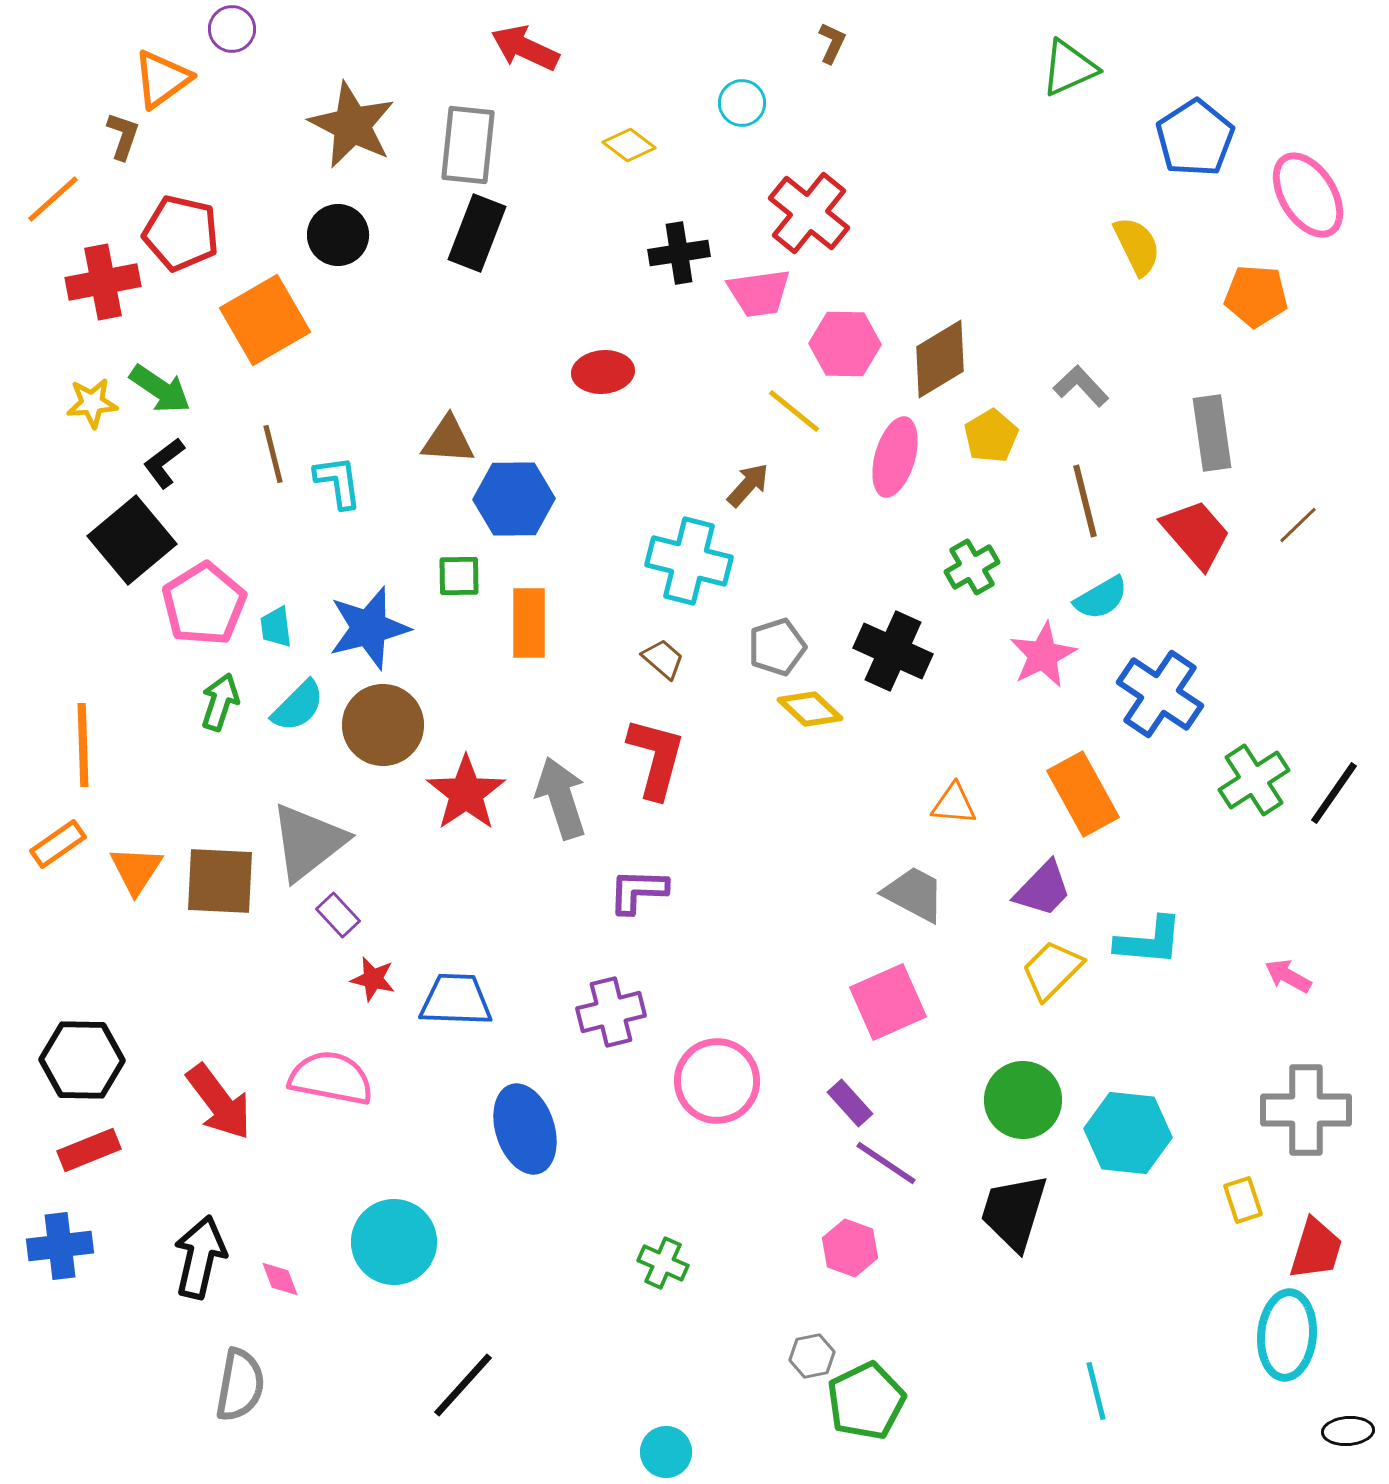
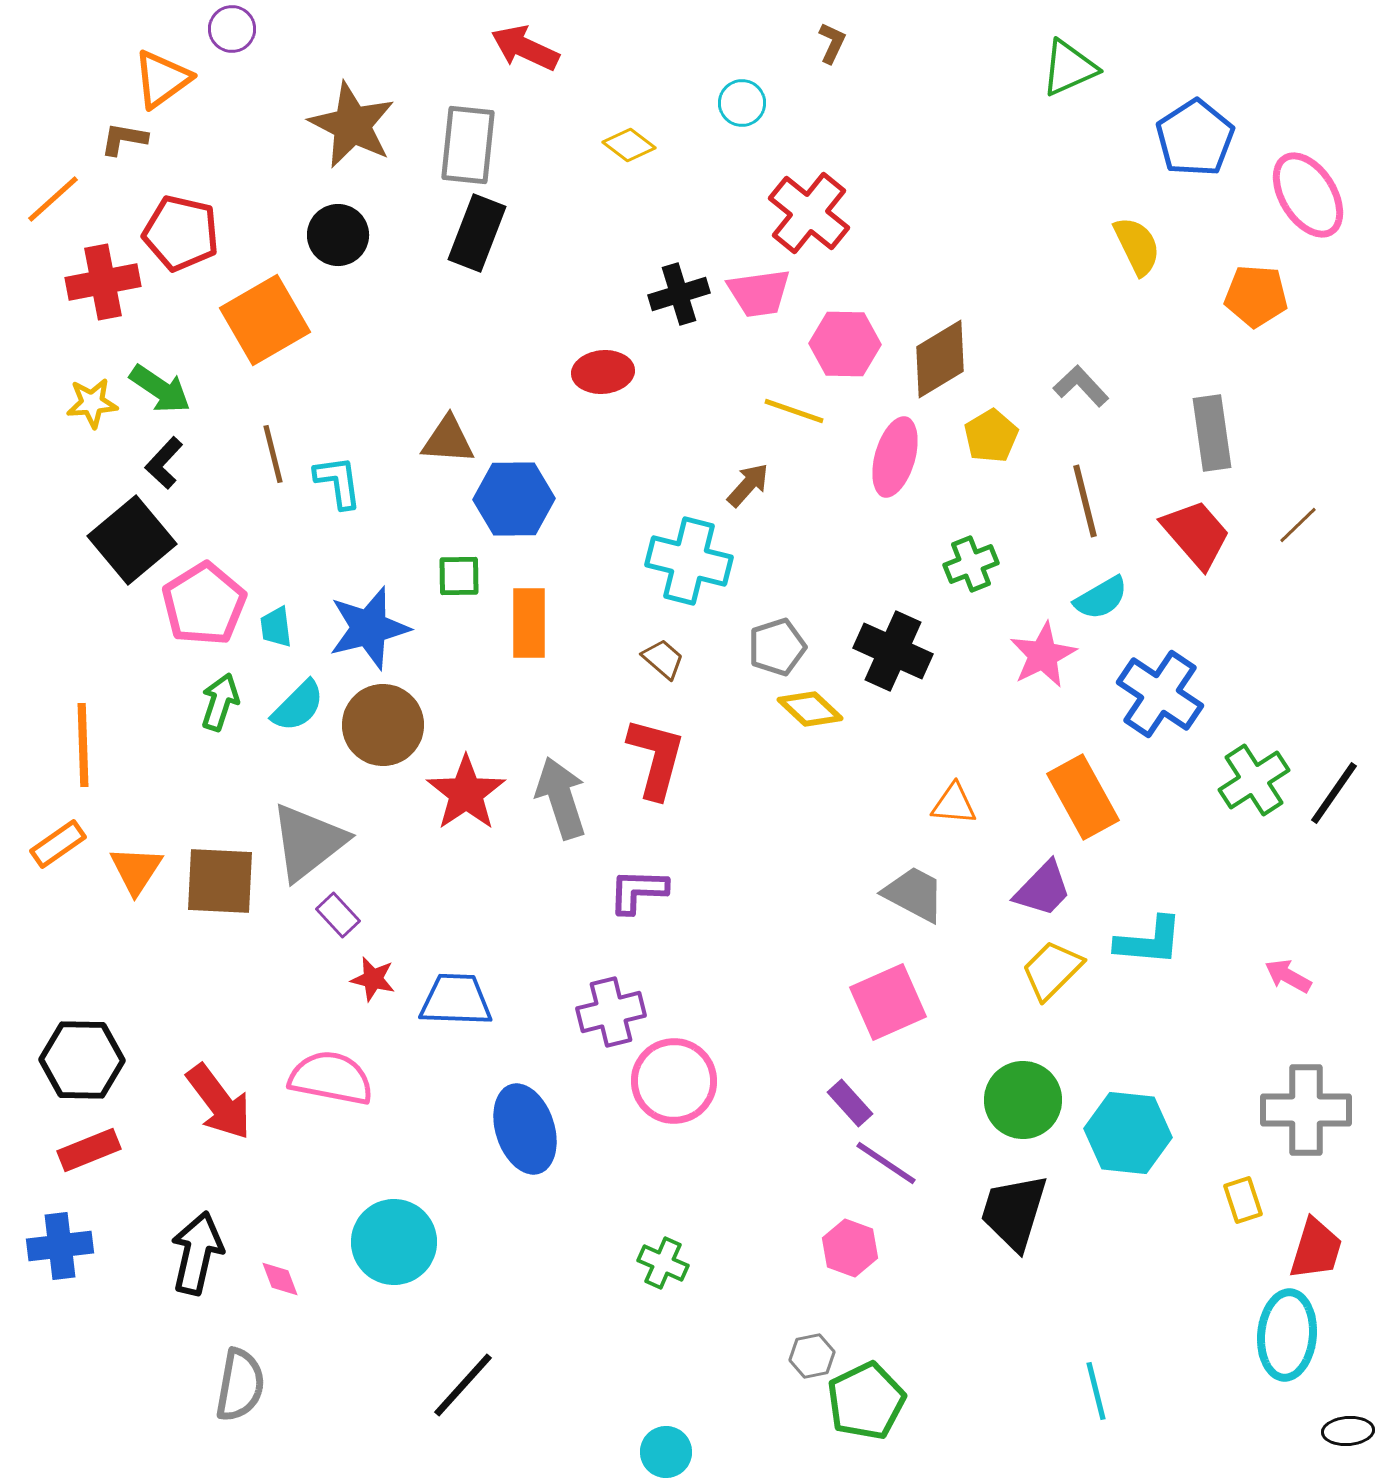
brown L-shape at (123, 136): moved 1 px right, 3 px down; rotated 99 degrees counterclockwise
black cross at (679, 253): moved 41 px down; rotated 8 degrees counterclockwise
yellow line at (794, 411): rotated 20 degrees counterclockwise
black L-shape at (164, 463): rotated 10 degrees counterclockwise
green cross at (972, 567): moved 1 px left, 3 px up; rotated 8 degrees clockwise
orange rectangle at (1083, 794): moved 3 px down
pink circle at (717, 1081): moved 43 px left
black arrow at (200, 1257): moved 3 px left, 4 px up
